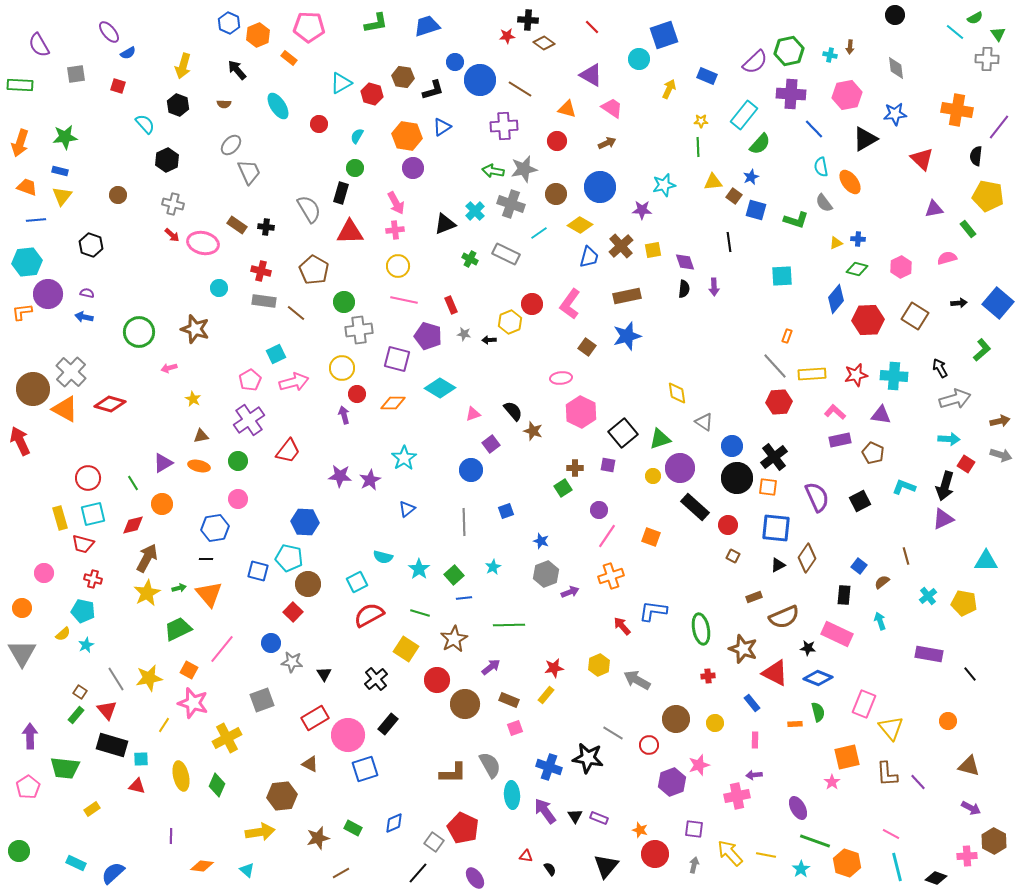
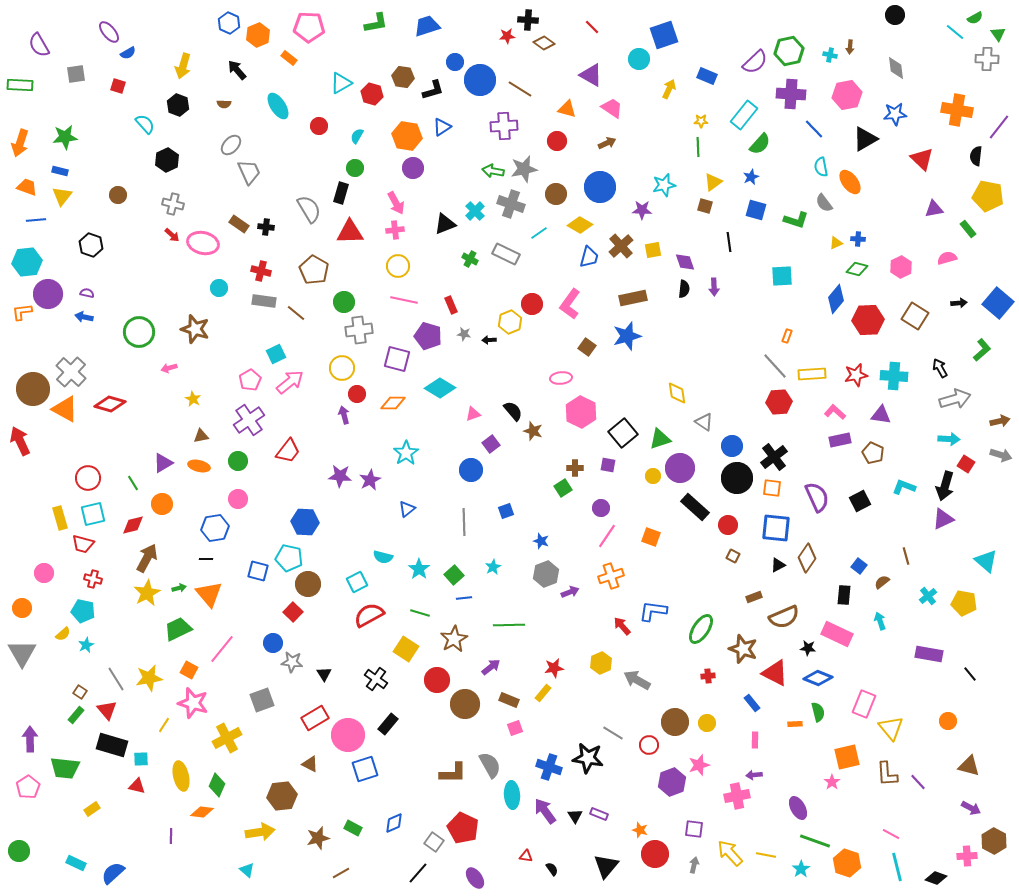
red circle at (319, 124): moved 2 px down
yellow triangle at (713, 182): rotated 30 degrees counterclockwise
brown square at (734, 196): moved 29 px left, 10 px down; rotated 21 degrees counterclockwise
brown rectangle at (237, 225): moved 2 px right, 1 px up
brown rectangle at (627, 296): moved 6 px right, 2 px down
pink arrow at (294, 382): moved 4 px left; rotated 24 degrees counterclockwise
cyan star at (404, 458): moved 2 px right, 5 px up
orange square at (768, 487): moved 4 px right, 1 px down
purple circle at (599, 510): moved 2 px right, 2 px up
cyan triangle at (986, 561): rotated 40 degrees clockwise
green ellipse at (701, 629): rotated 44 degrees clockwise
blue circle at (271, 643): moved 2 px right
yellow hexagon at (599, 665): moved 2 px right, 2 px up
black cross at (376, 679): rotated 15 degrees counterclockwise
yellow rectangle at (546, 695): moved 3 px left, 2 px up
brown circle at (676, 719): moved 1 px left, 3 px down
yellow circle at (715, 723): moved 8 px left
purple arrow at (30, 736): moved 3 px down
purple rectangle at (599, 818): moved 4 px up
orange diamond at (202, 866): moved 54 px up
black semicircle at (550, 869): moved 2 px right
